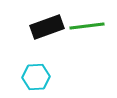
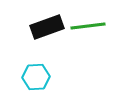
green line: moved 1 px right
